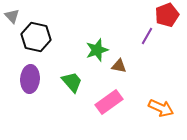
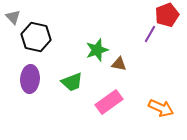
gray triangle: moved 1 px right, 1 px down
purple line: moved 3 px right, 2 px up
brown triangle: moved 2 px up
green trapezoid: rotated 110 degrees clockwise
